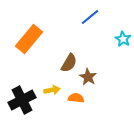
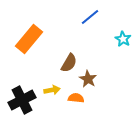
brown star: moved 2 px down
